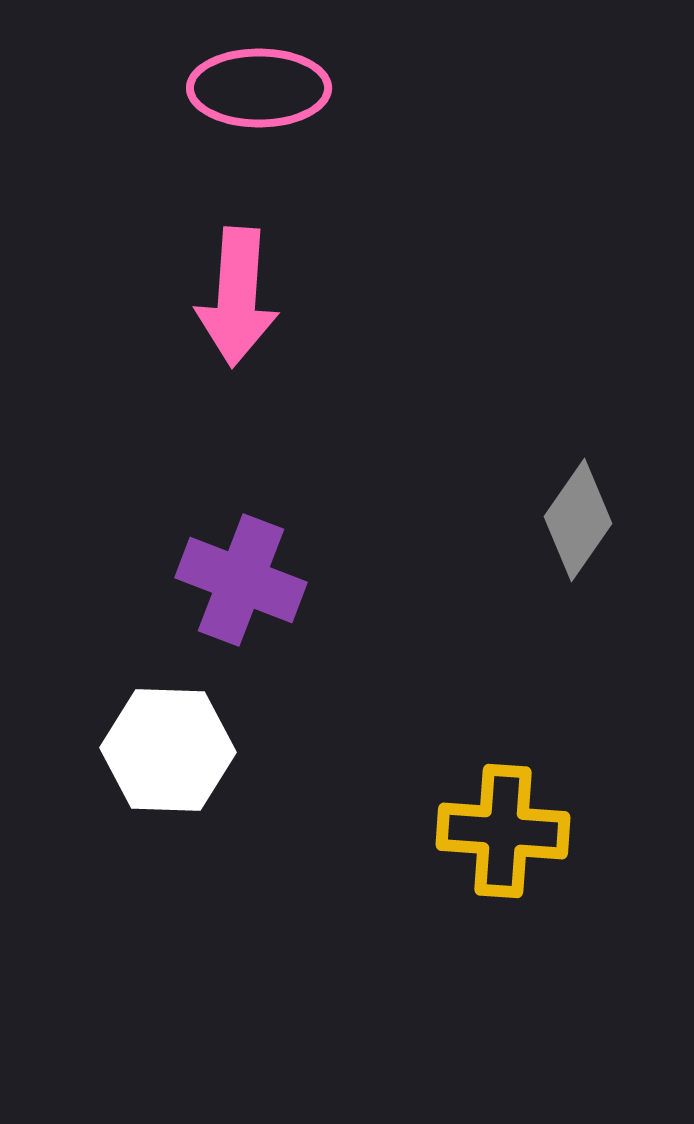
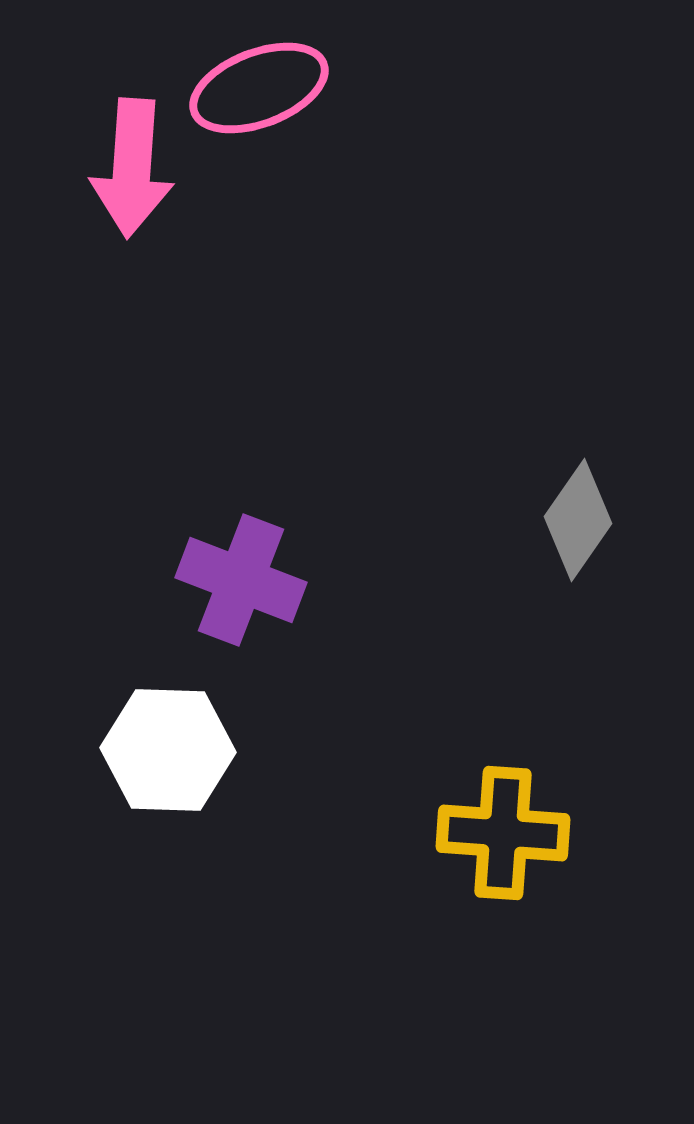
pink ellipse: rotated 21 degrees counterclockwise
pink arrow: moved 105 px left, 129 px up
yellow cross: moved 2 px down
